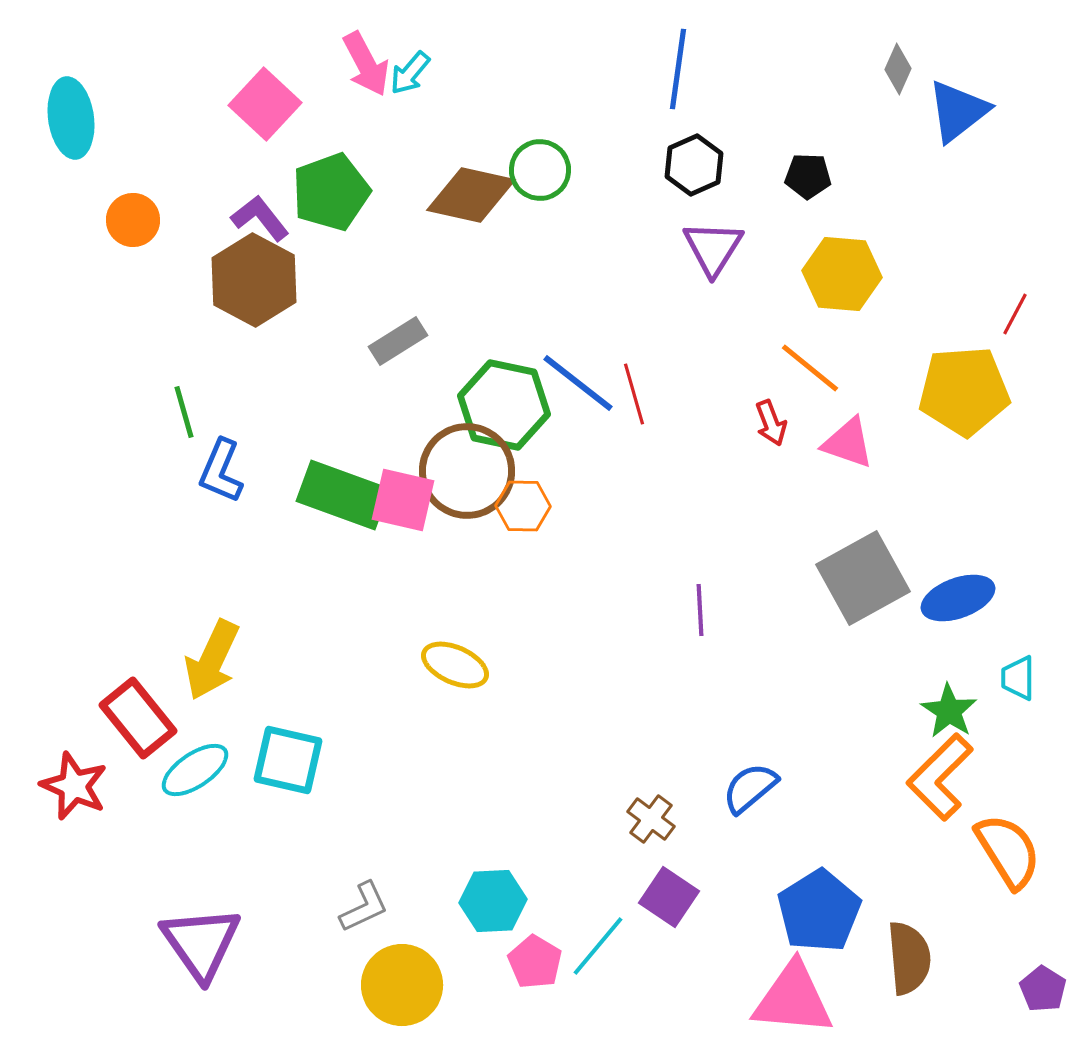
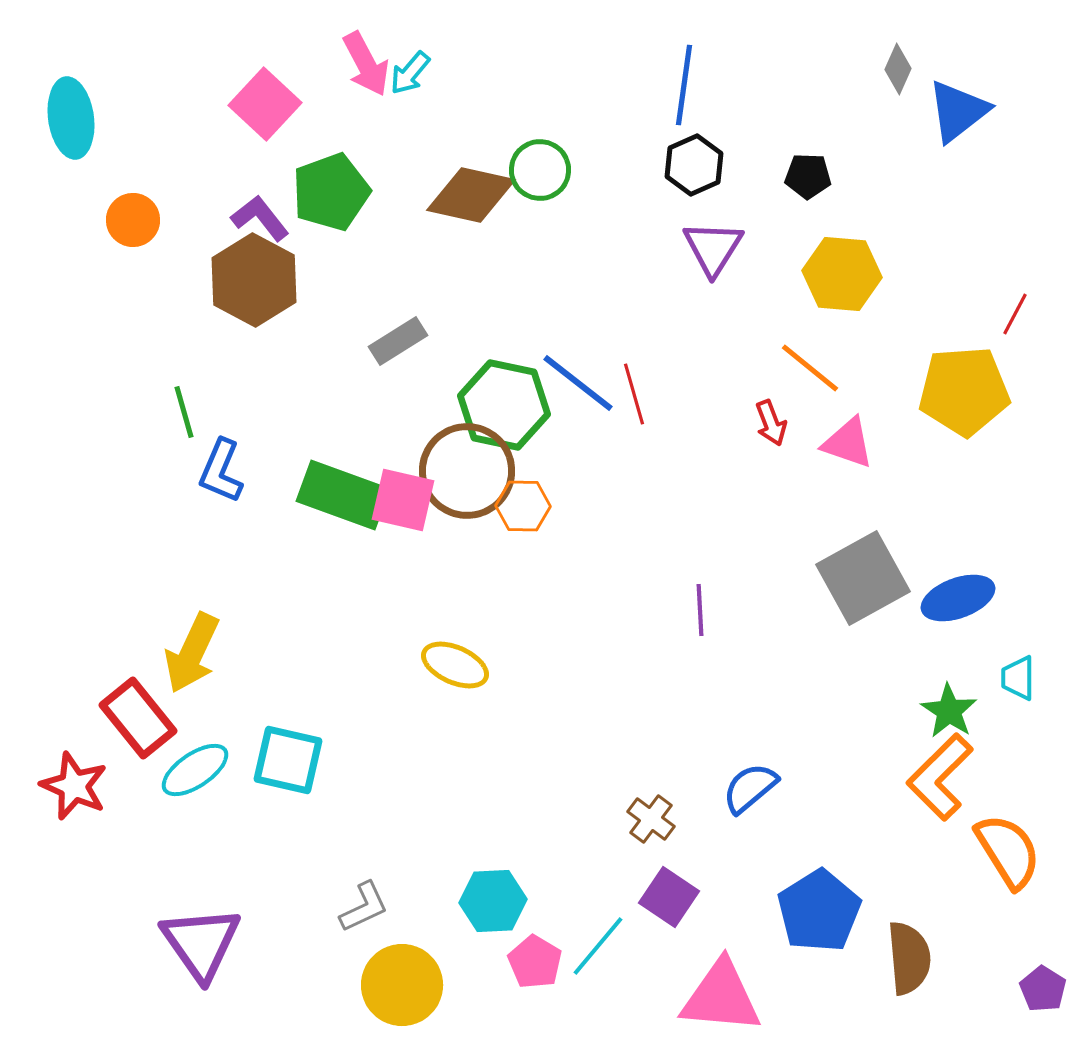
blue line at (678, 69): moved 6 px right, 16 px down
yellow arrow at (212, 660): moved 20 px left, 7 px up
pink triangle at (793, 999): moved 72 px left, 2 px up
